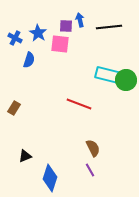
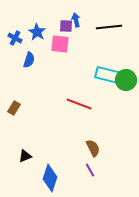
blue arrow: moved 4 px left
blue star: moved 1 px left, 1 px up
